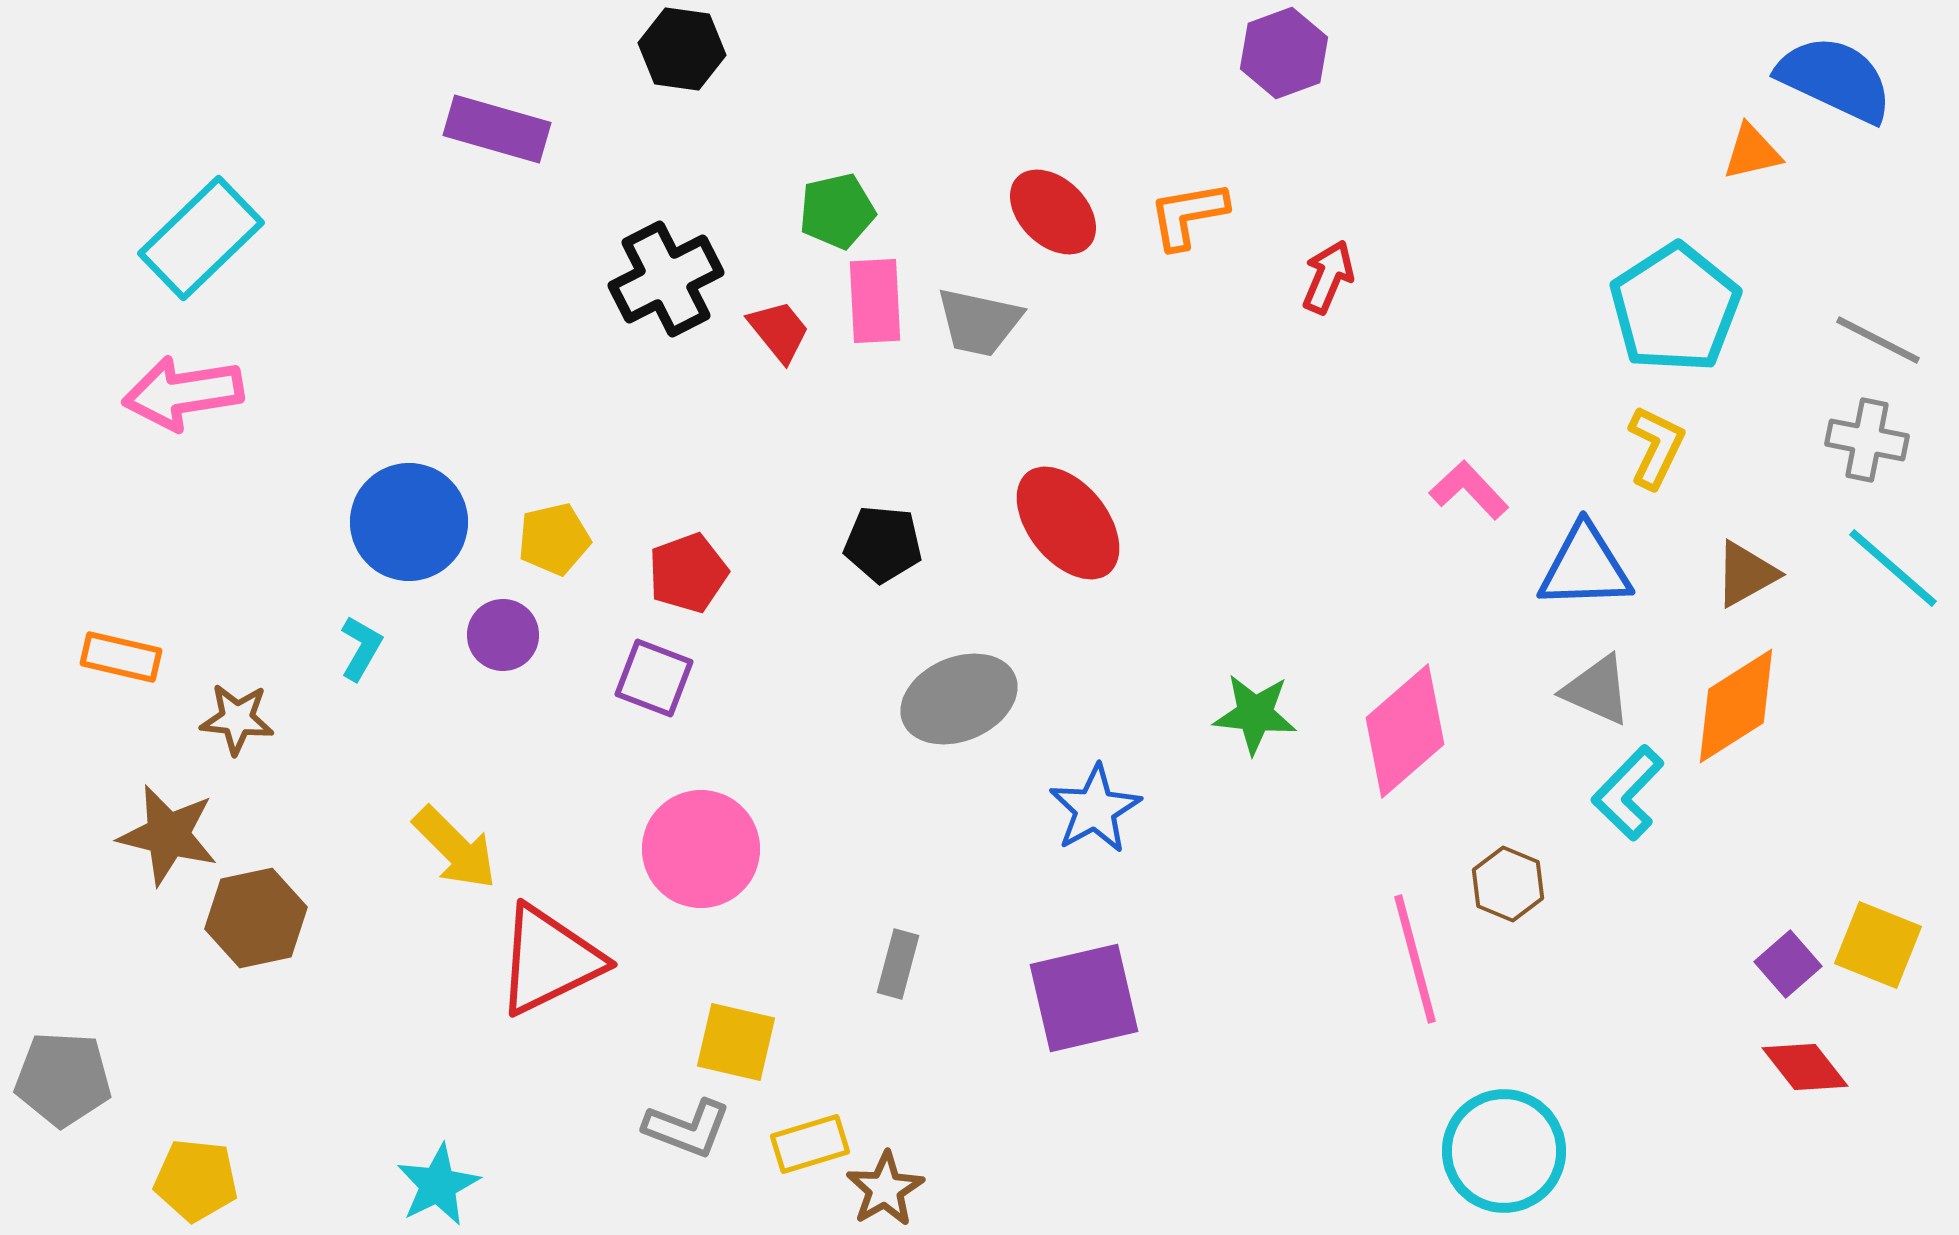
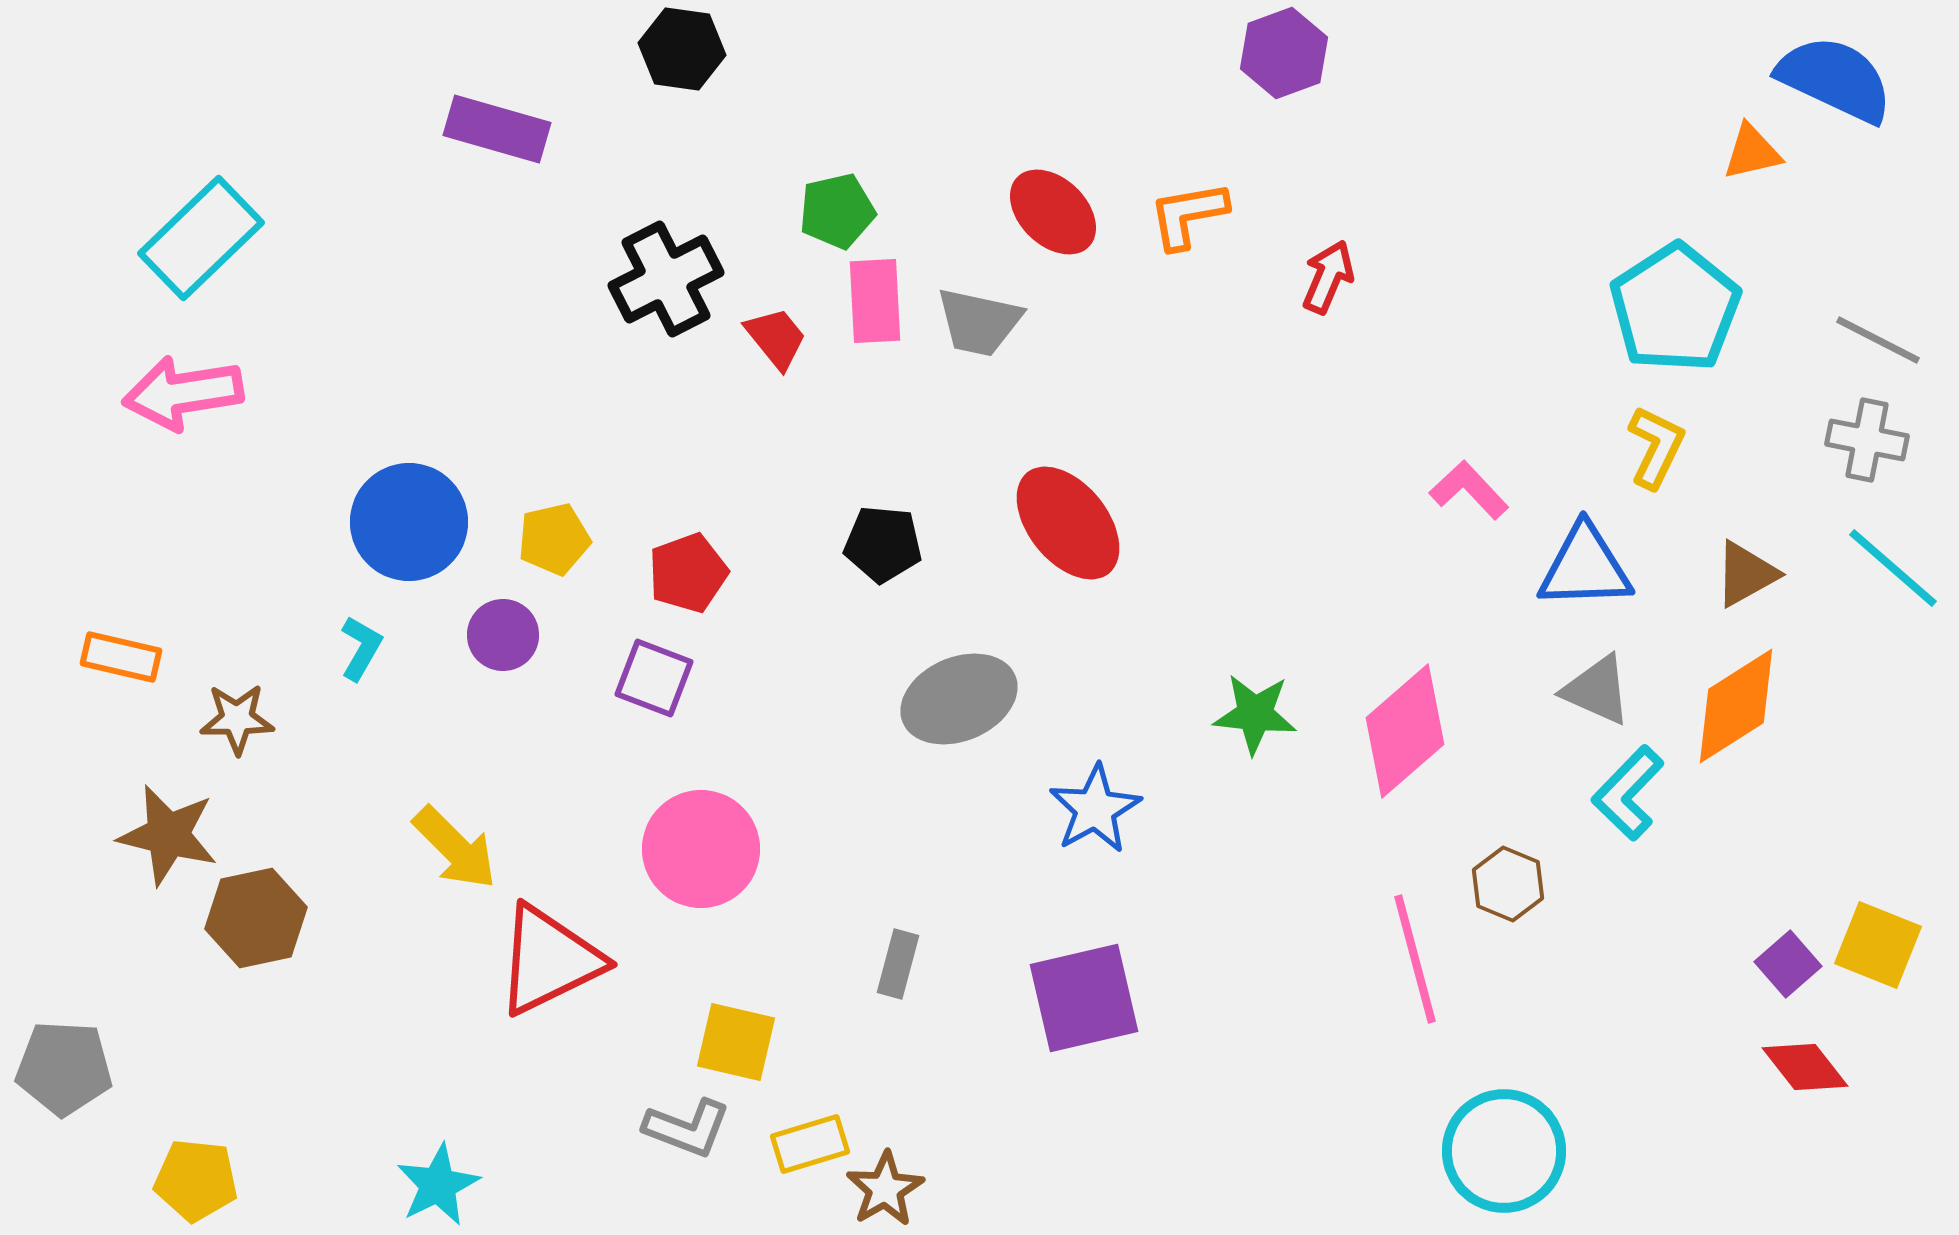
red trapezoid at (779, 331): moved 3 px left, 7 px down
brown star at (237, 719): rotated 6 degrees counterclockwise
gray pentagon at (63, 1079): moved 1 px right, 11 px up
